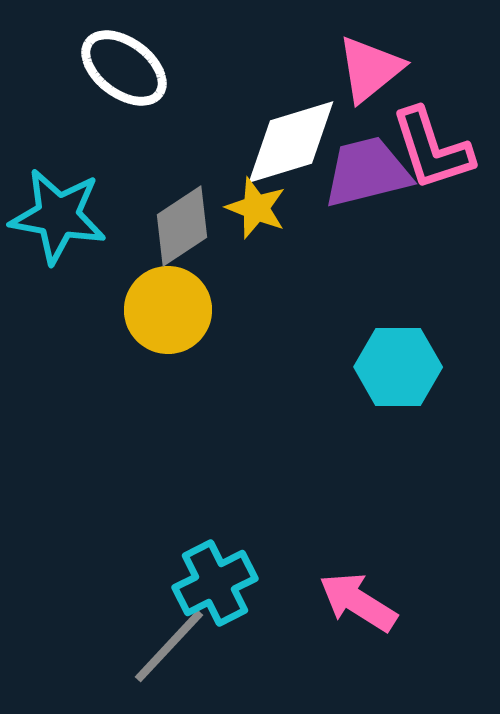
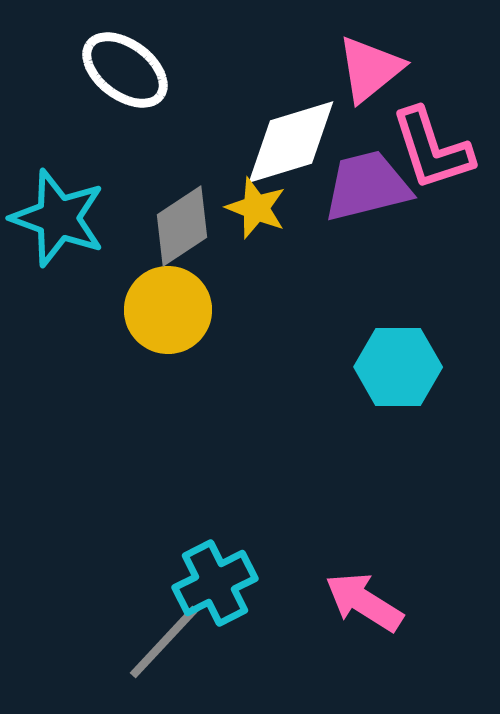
white ellipse: moved 1 px right, 2 px down
purple trapezoid: moved 14 px down
cyan star: moved 2 px down; rotated 10 degrees clockwise
pink arrow: moved 6 px right
gray line: moved 5 px left, 4 px up
